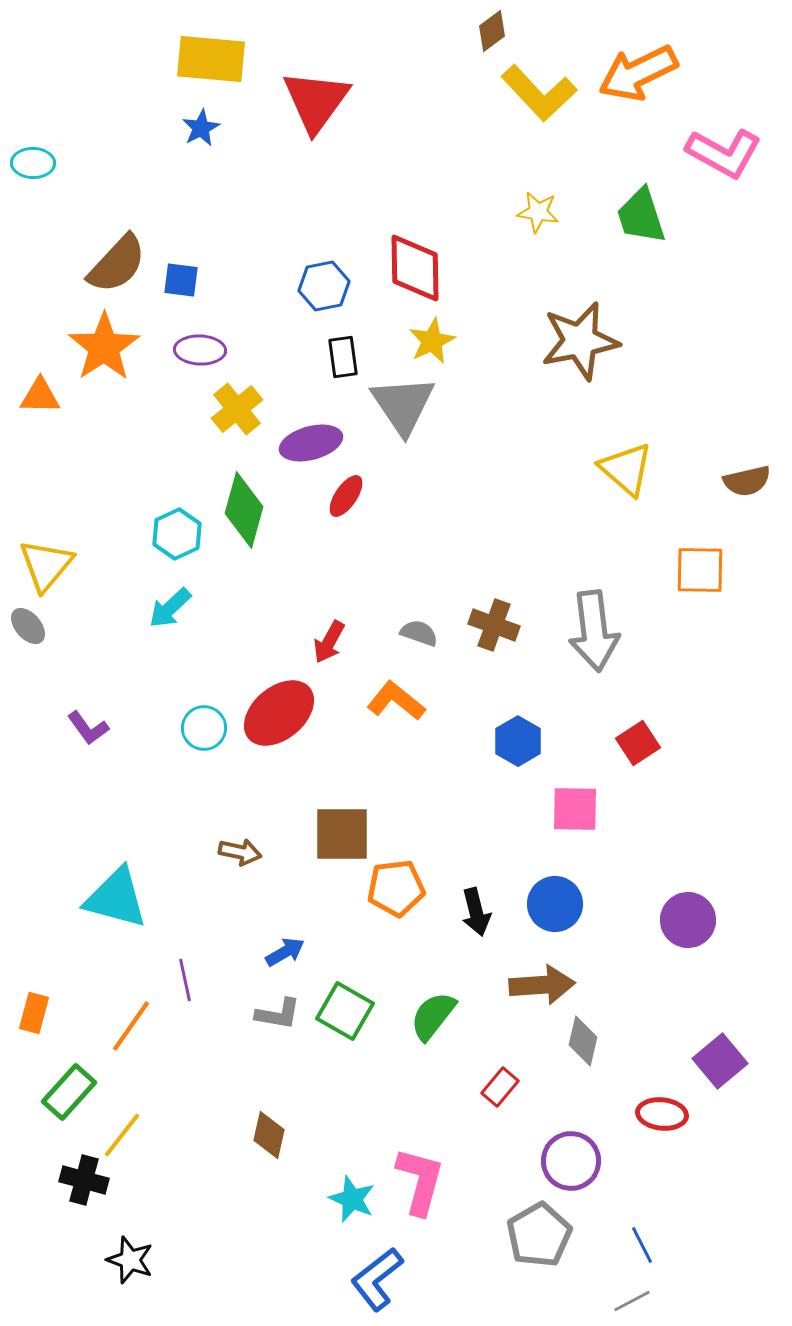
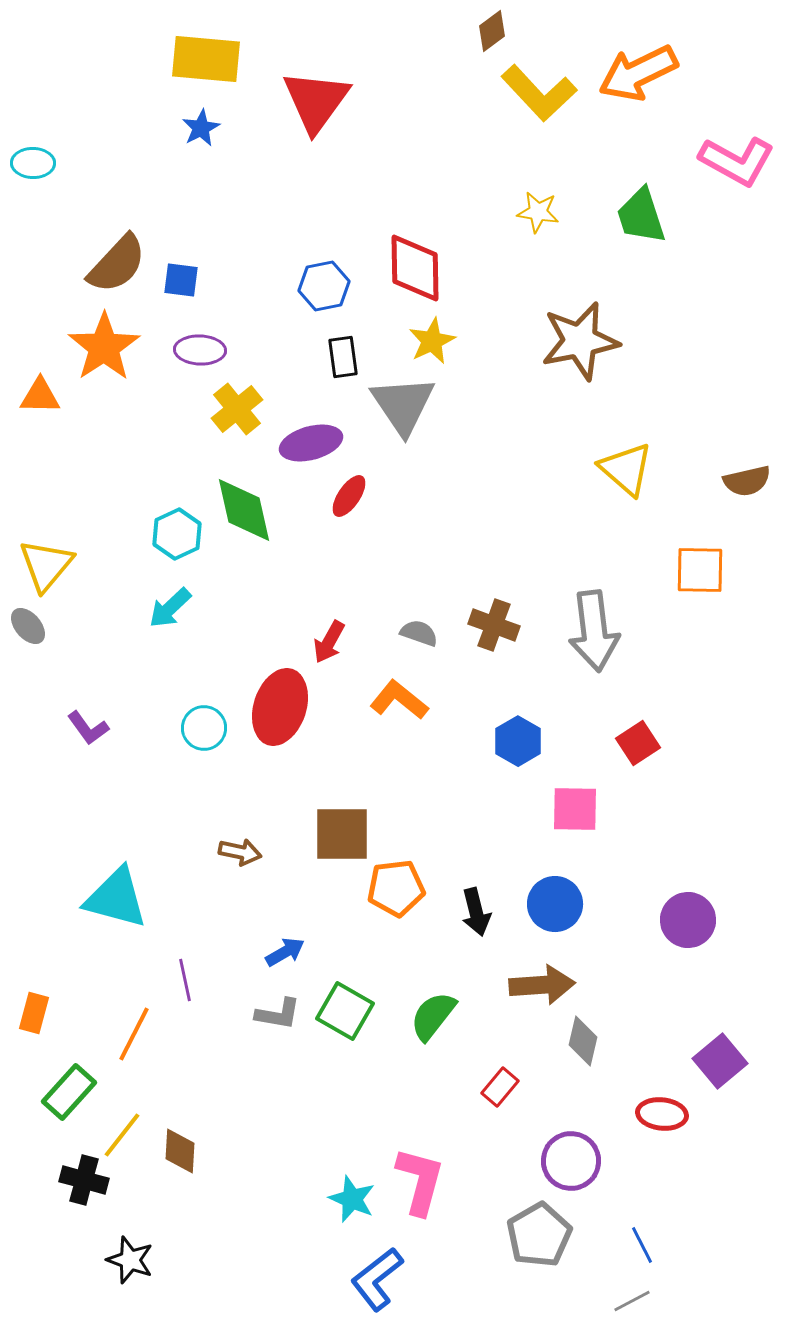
yellow rectangle at (211, 59): moved 5 px left
pink L-shape at (724, 153): moved 13 px right, 8 px down
red ellipse at (346, 496): moved 3 px right
green diamond at (244, 510): rotated 28 degrees counterclockwise
orange L-shape at (396, 701): moved 3 px right, 1 px up
red ellipse at (279, 713): moved 1 px right, 6 px up; rotated 32 degrees counterclockwise
orange line at (131, 1026): moved 3 px right, 8 px down; rotated 8 degrees counterclockwise
brown diamond at (269, 1135): moved 89 px left, 16 px down; rotated 9 degrees counterclockwise
